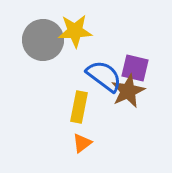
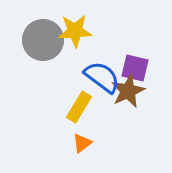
blue semicircle: moved 2 px left, 1 px down
yellow rectangle: rotated 20 degrees clockwise
